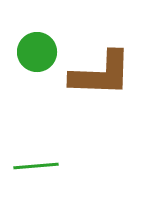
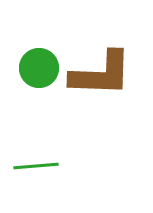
green circle: moved 2 px right, 16 px down
